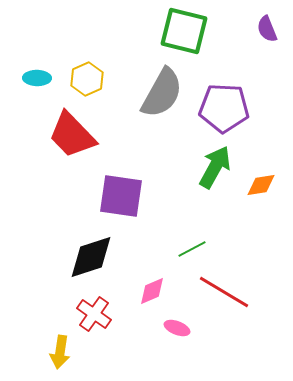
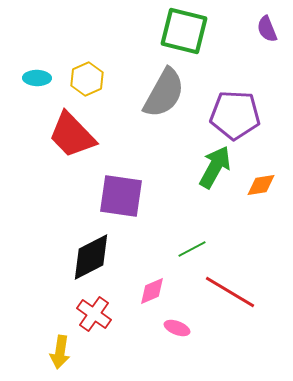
gray semicircle: moved 2 px right
purple pentagon: moved 11 px right, 7 px down
black diamond: rotated 9 degrees counterclockwise
red line: moved 6 px right
